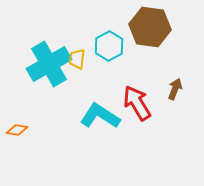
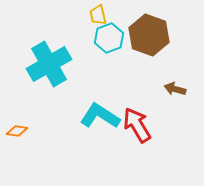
brown hexagon: moved 1 px left, 8 px down; rotated 12 degrees clockwise
cyan hexagon: moved 8 px up; rotated 8 degrees clockwise
yellow trapezoid: moved 21 px right, 44 px up; rotated 20 degrees counterclockwise
brown arrow: rotated 95 degrees counterclockwise
red arrow: moved 22 px down
orange diamond: moved 1 px down
